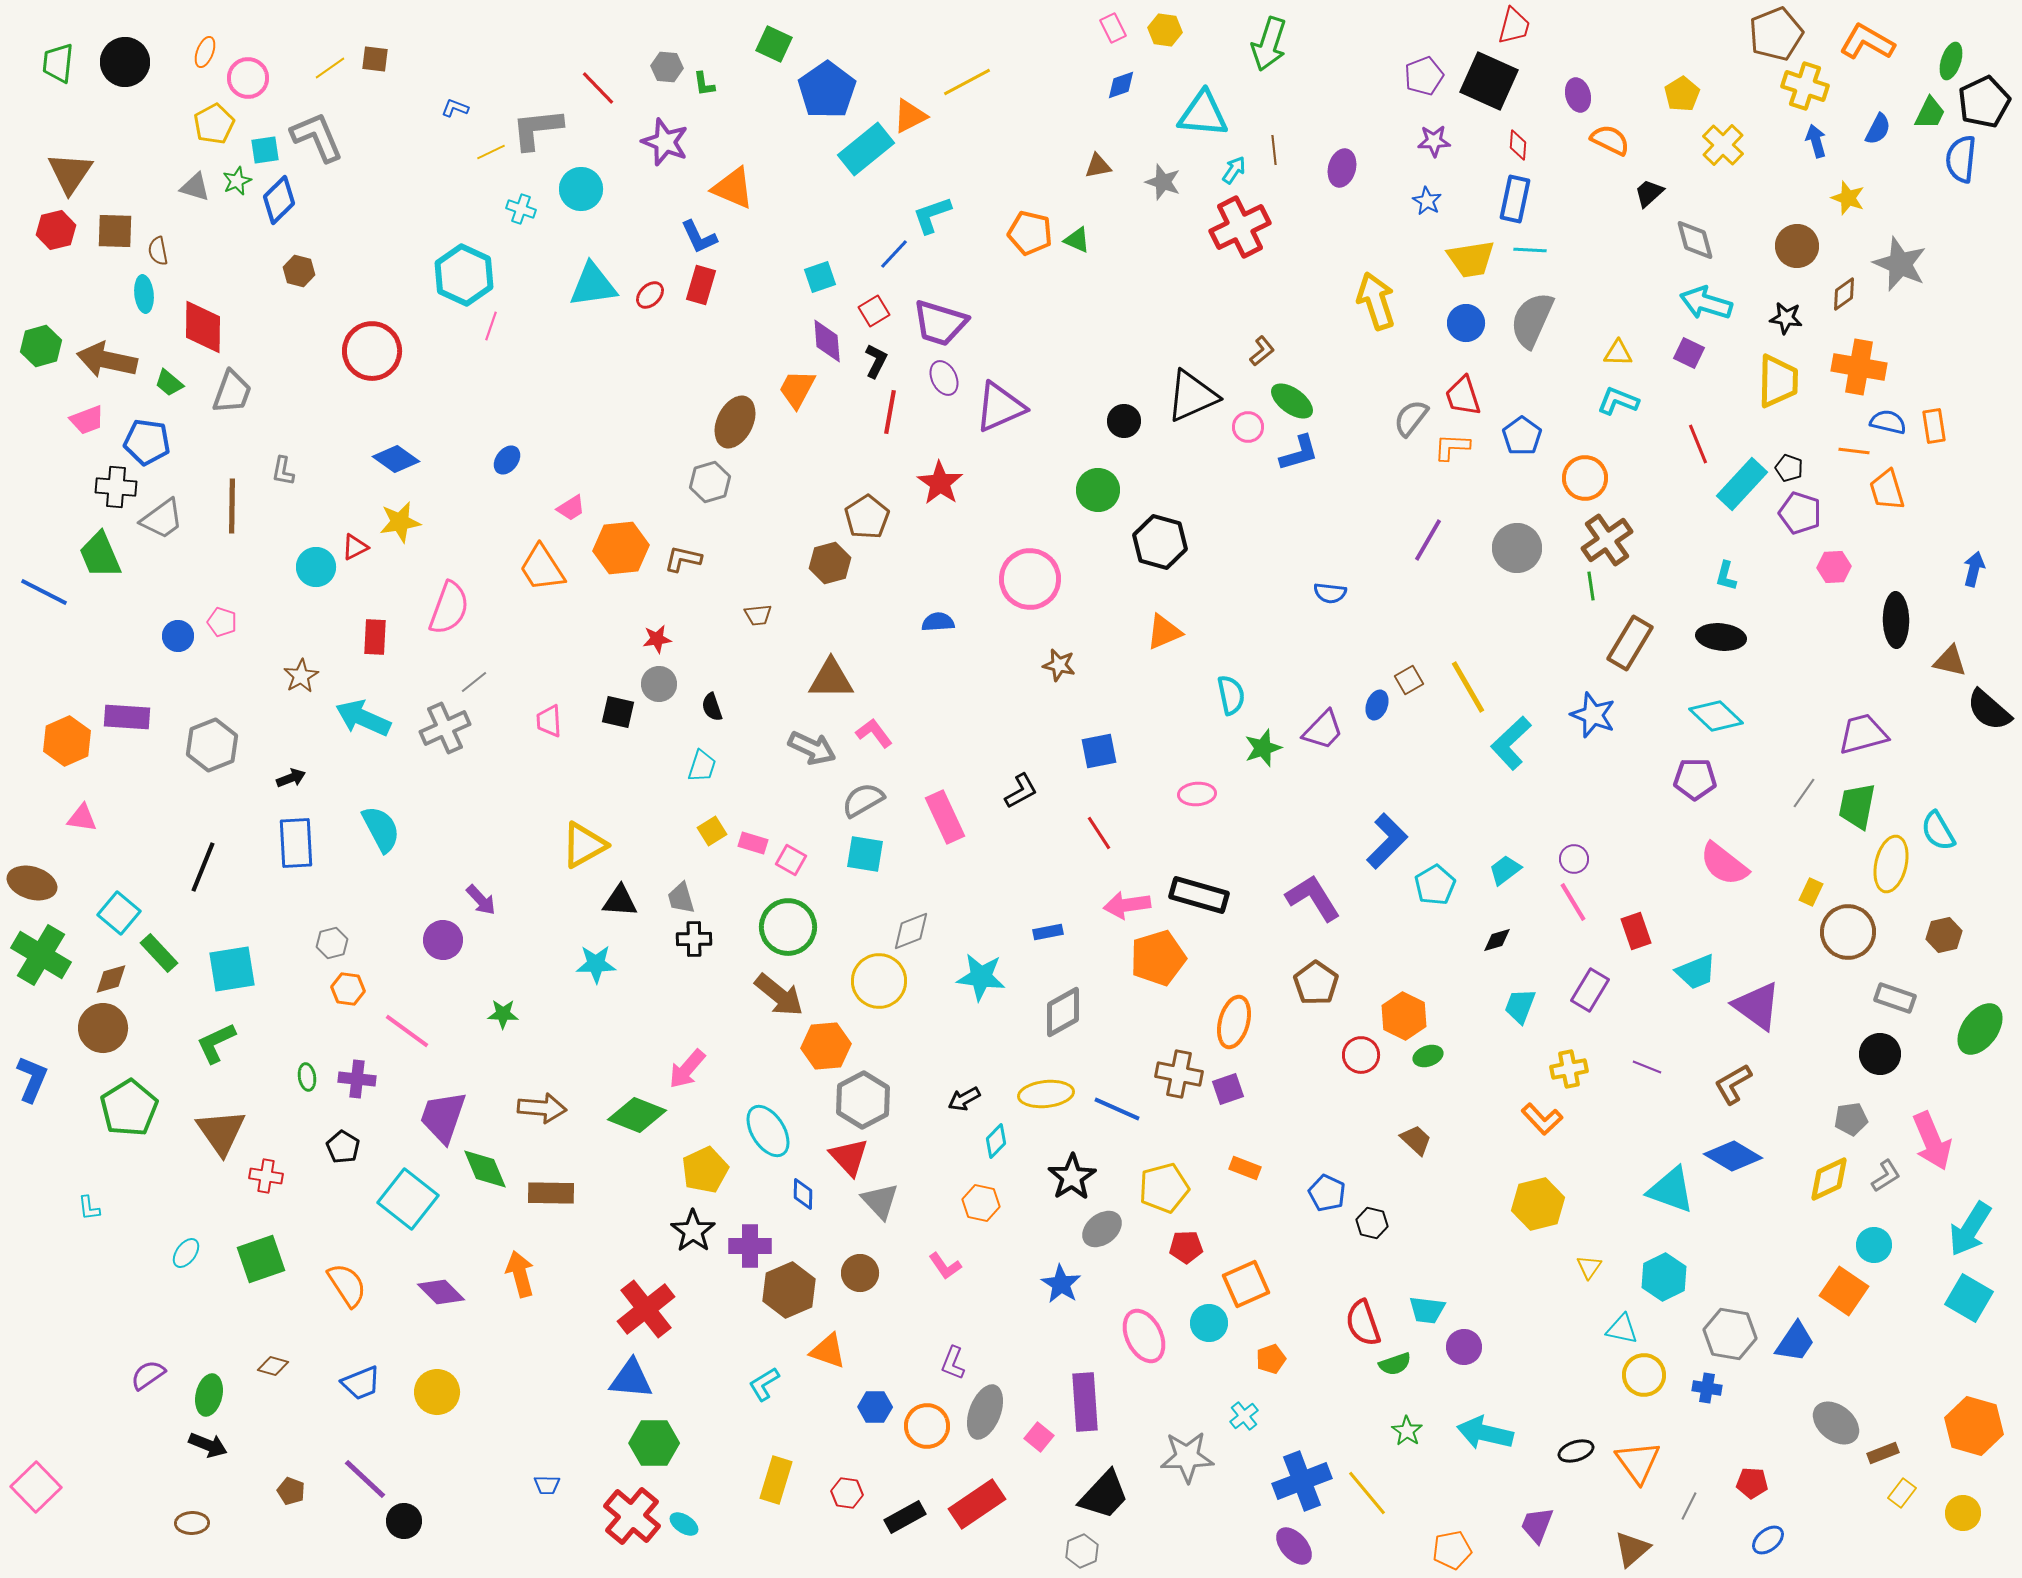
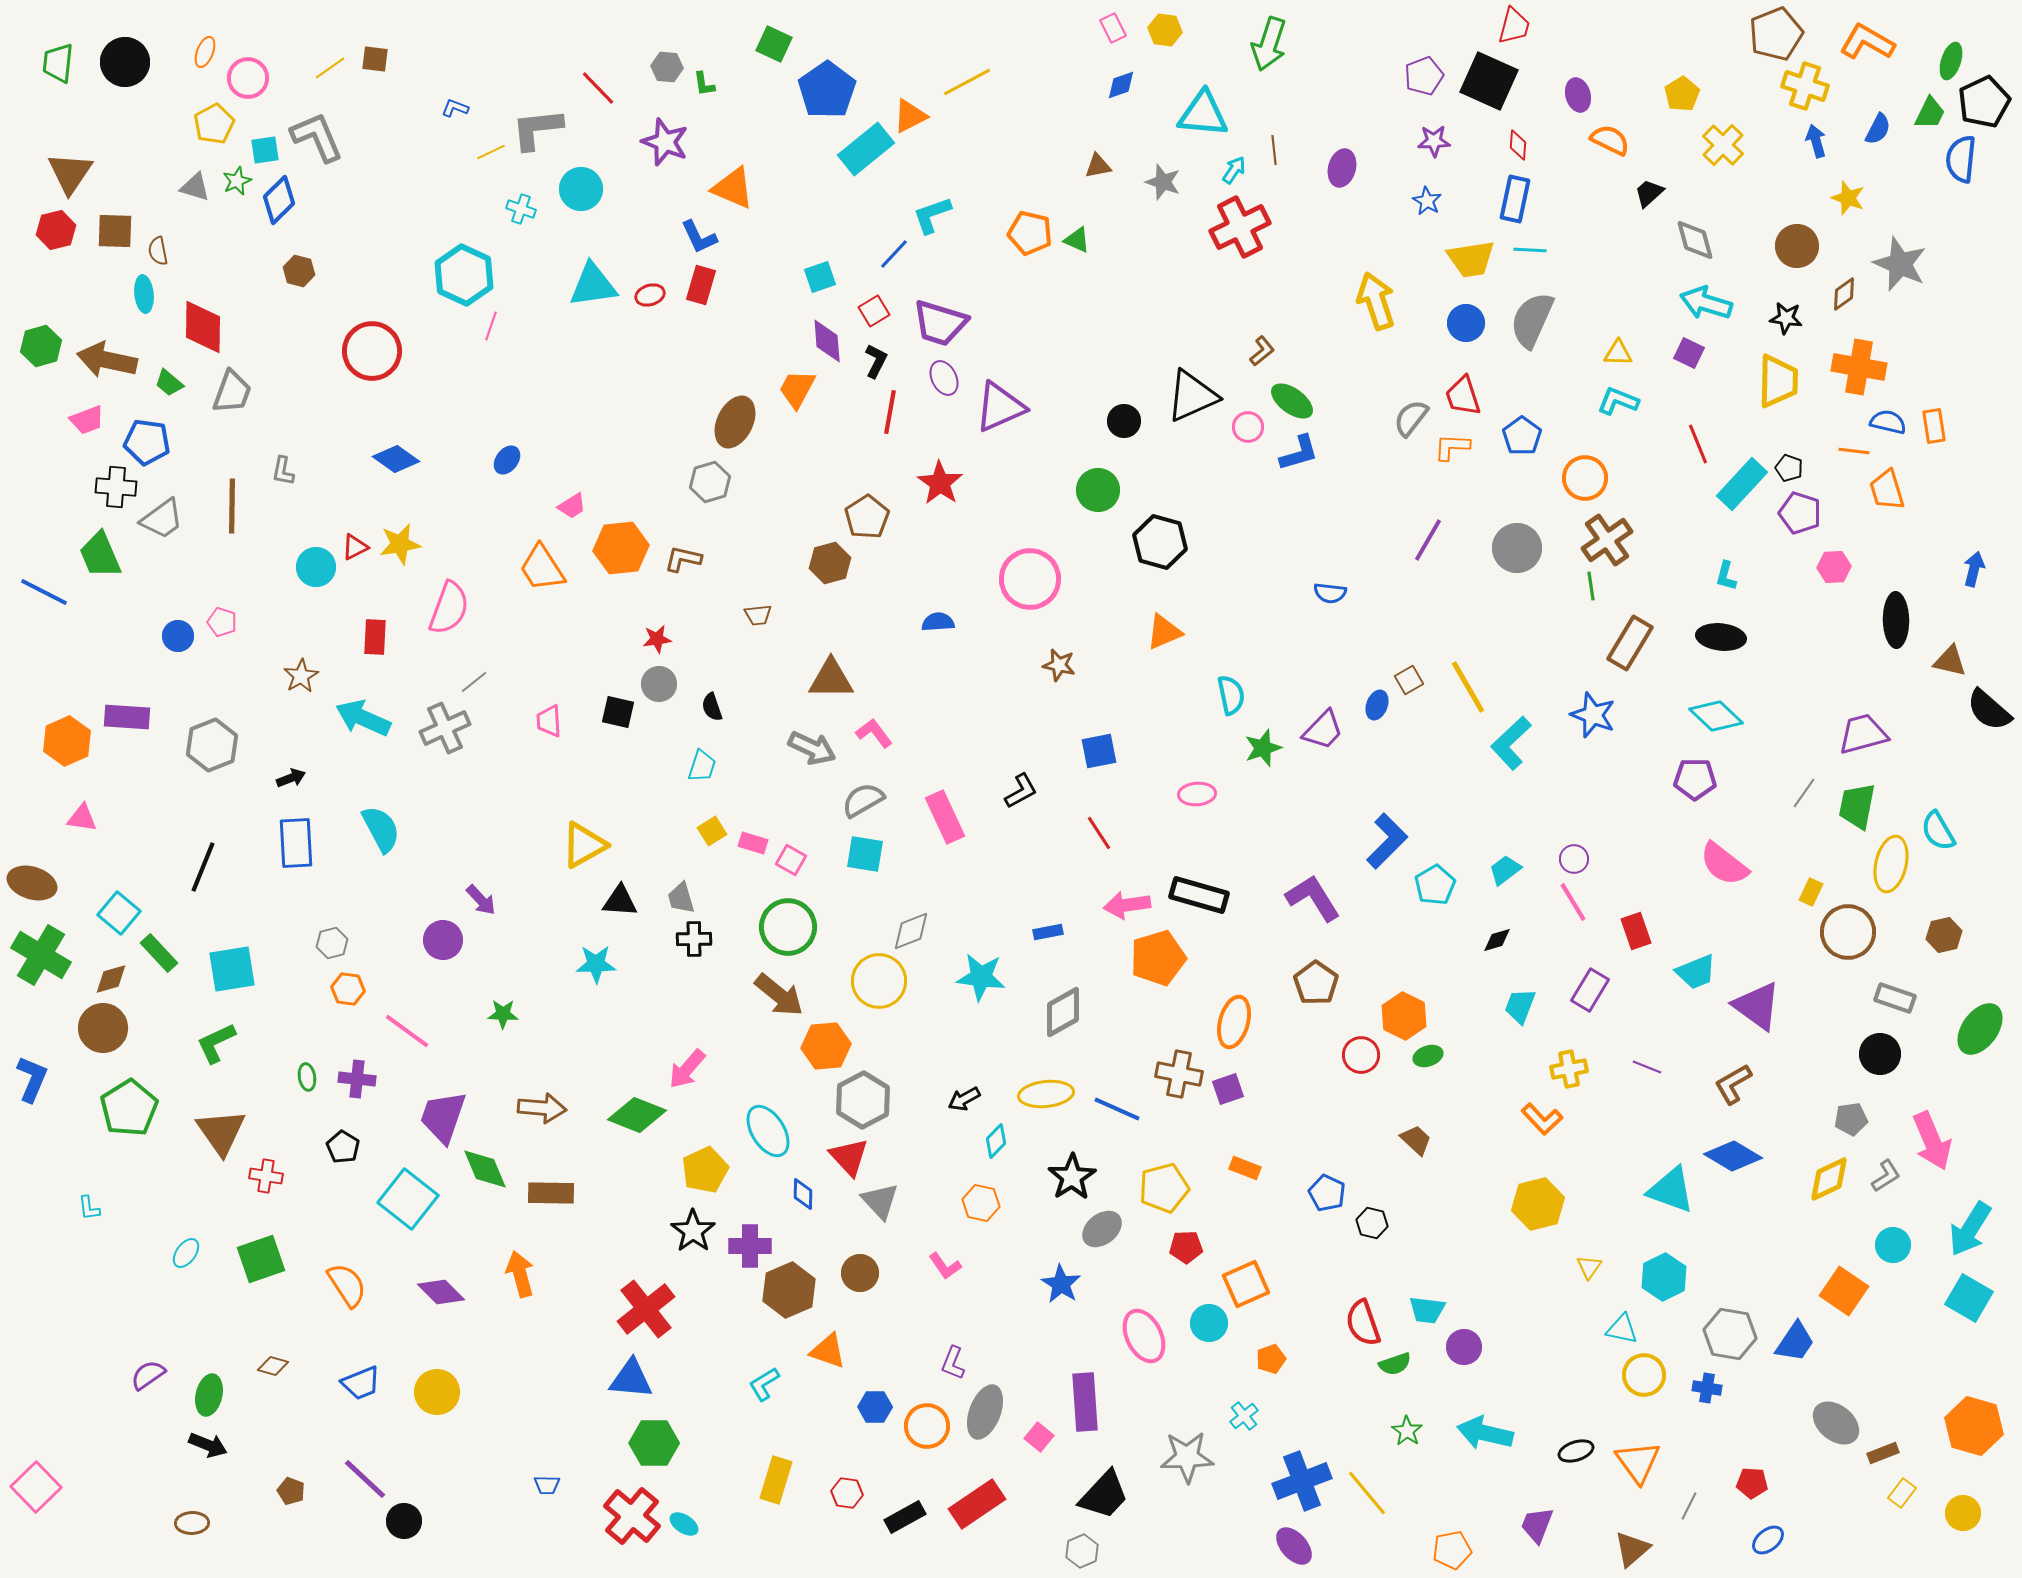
red ellipse at (650, 295): rotated 28 degrees clockwise
pink trapezoid at (571, 508): moved 1 px right, 2 px up
yellow star at (400, 522): moved 22 px down
cyan circle at (1874, 1245): moved 19 px right
